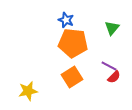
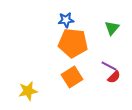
blue star: rotated 28 degrees counterclockwise
